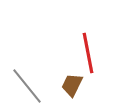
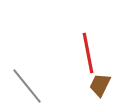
brown trapezoid: moved 28 px right
